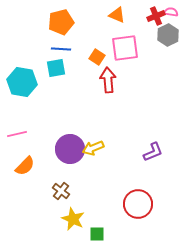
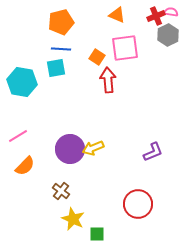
pink line: moved 1 px right, 2 px down; rotated 18 degrees counterclockwise
